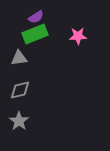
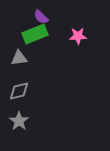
purple semicircle: moved 5 px right; rotated 77 degrees clockwise
gray diamond: moved 1 px left, 1 px down
